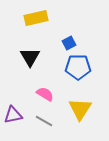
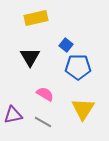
blue square: moved 3 px left, 2 px down; rotated 24 degrees counterclockwise
yellow triangle: moved 3 px right
gray line: moved 1 px left, 1 px down
